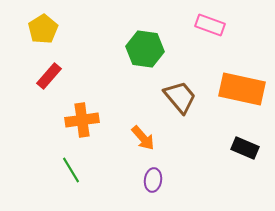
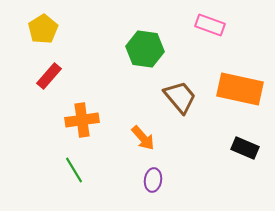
orange rectangle: moved 2 px left
green line: moved 3 px right
